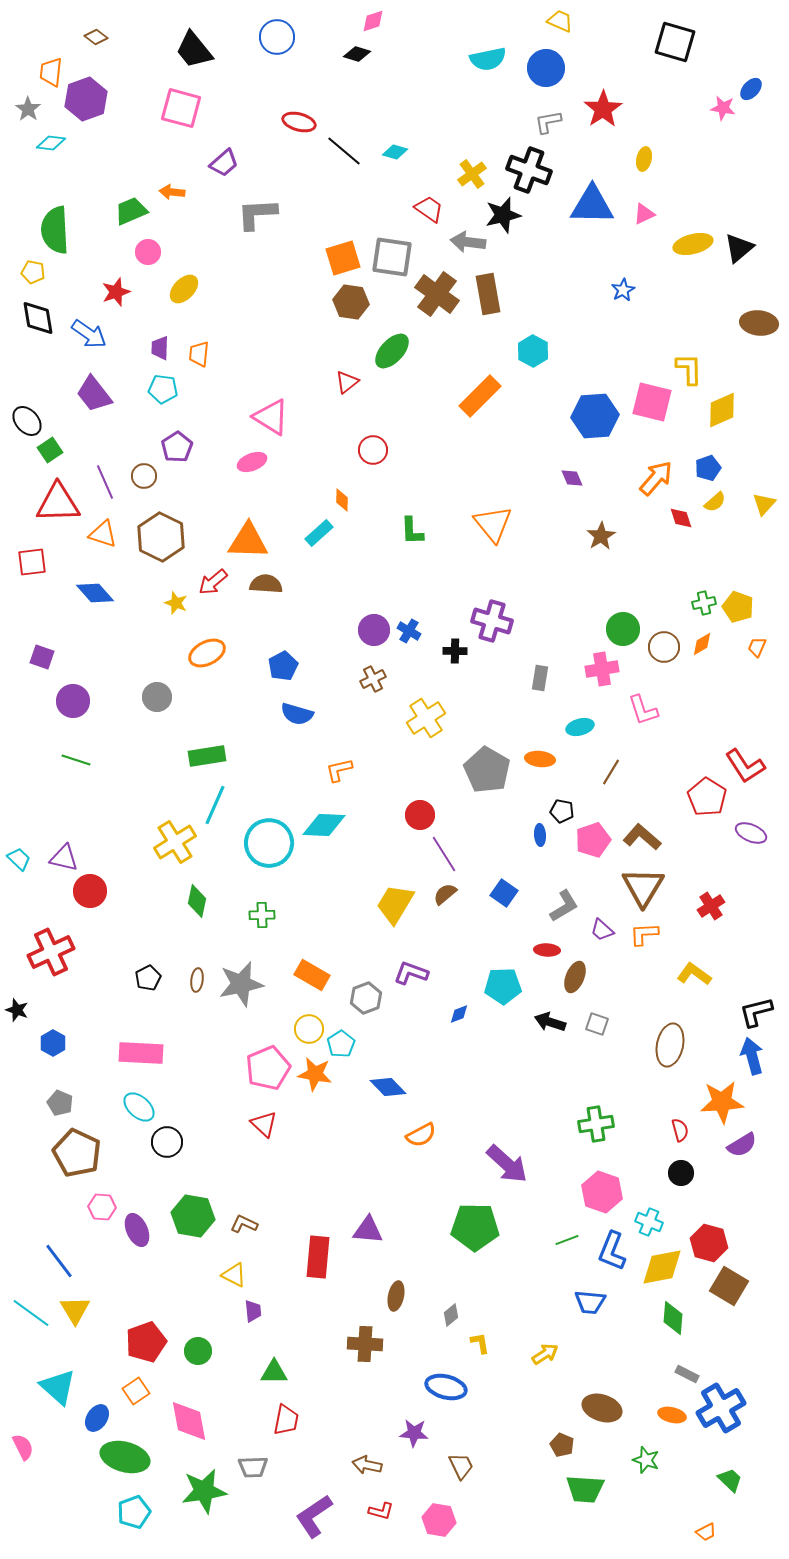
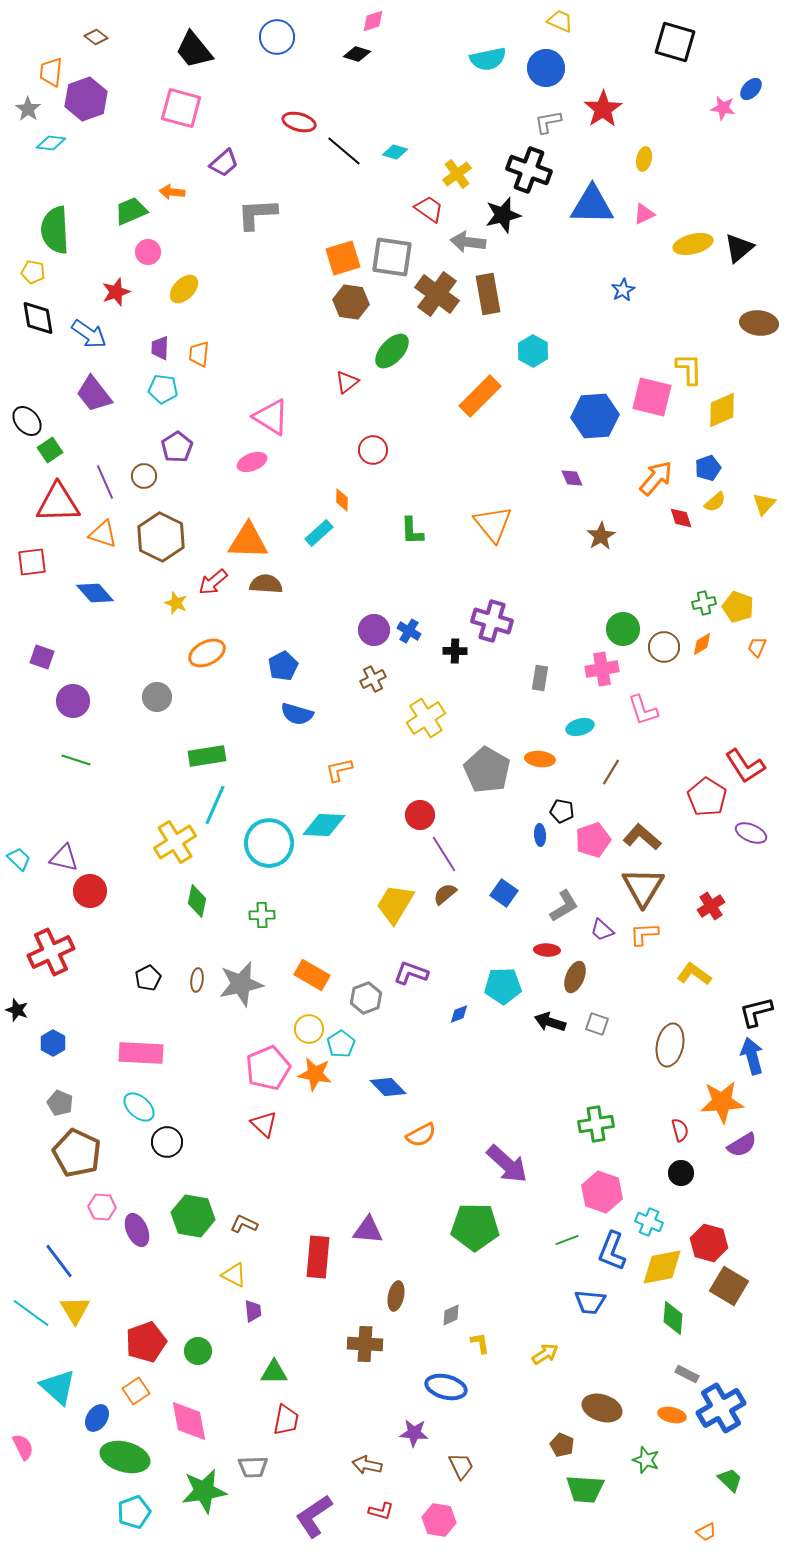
yellow cross at (472, 174): moved 15 px left
pink square at (652, 402): moved 5 px up
gray diamond at (451, 1315): rotated 15 degrees clockwise
